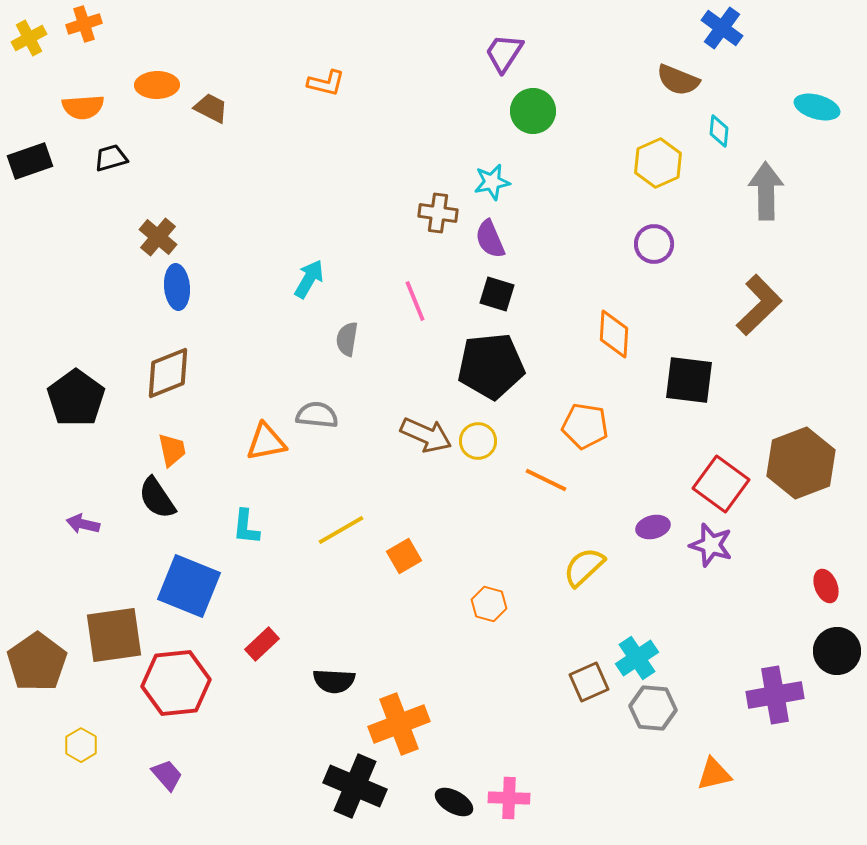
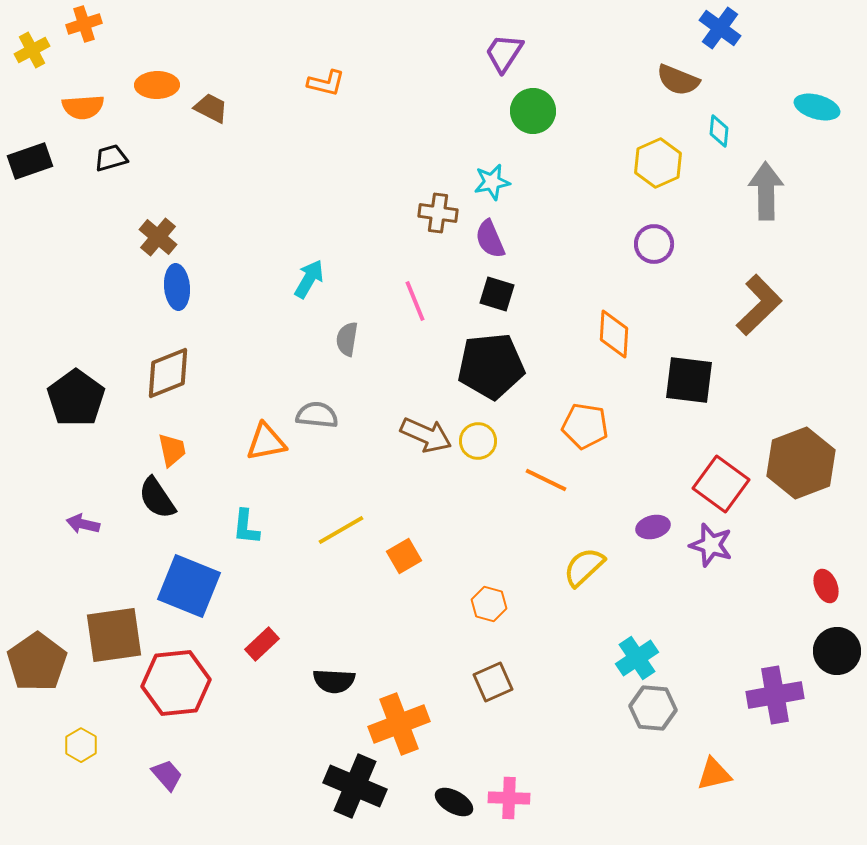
blue cross at (722, 28): moved 2 px left
yellow cross at (29, 38): moved 3 px right, 12 px down
brown square at (589, 682): moved 96 px left
